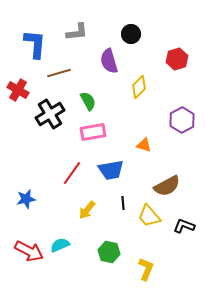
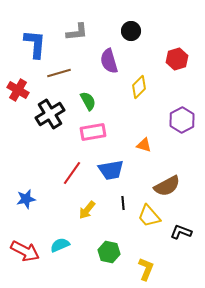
black circle: moved 3 px up
black L-shape: moved 3 px left, 6 px down
red arrow: moved 4 px left
